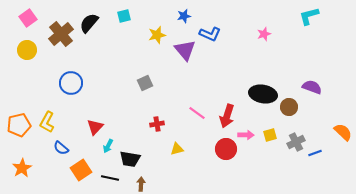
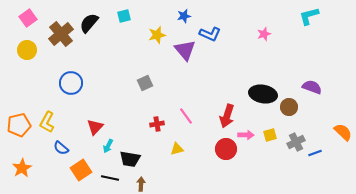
pink line: moved 11 px left, 3 px down; rotated 18 degrees clockwise
